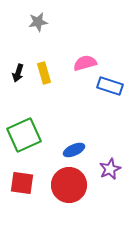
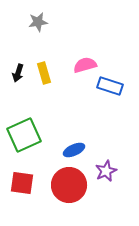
pink semicircle: moved 2 px down
purple star: moved 4 px left, 2 px down
